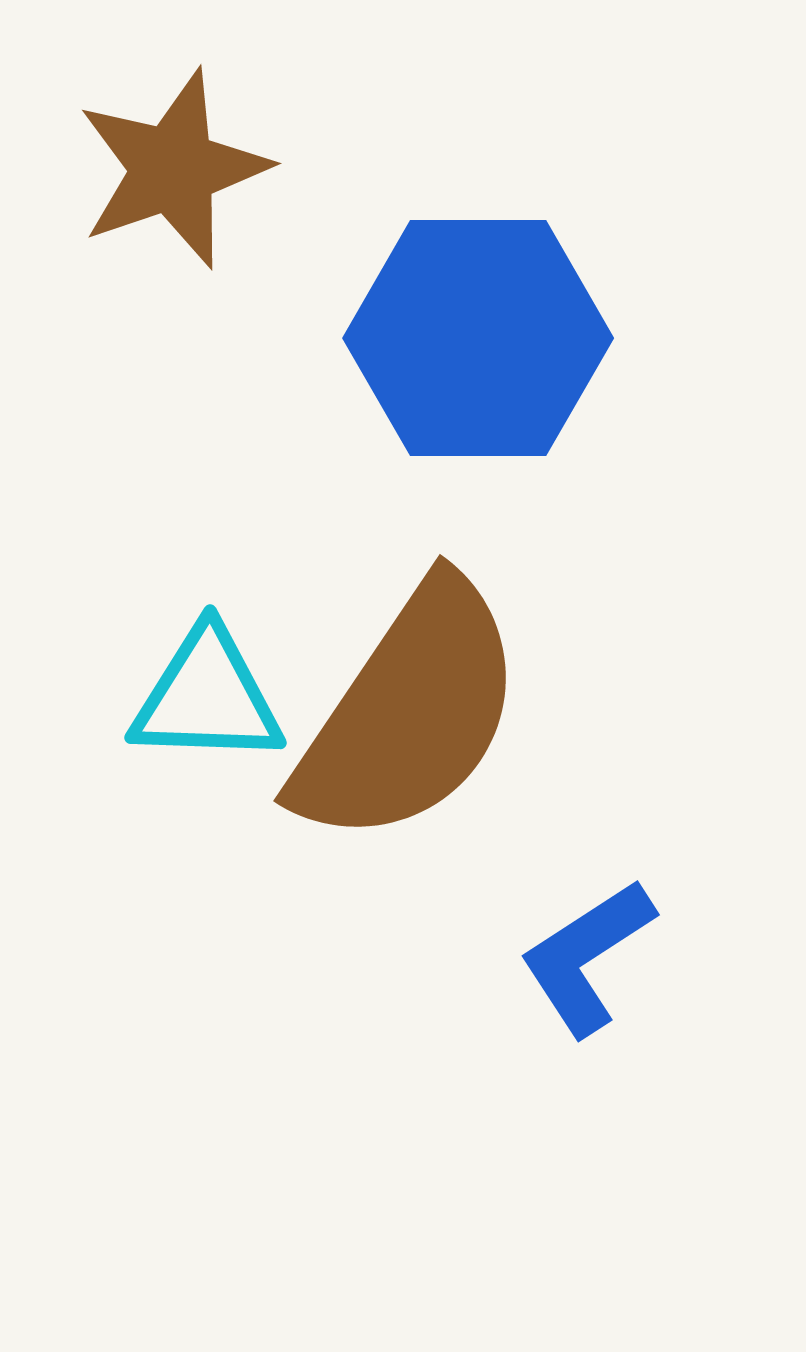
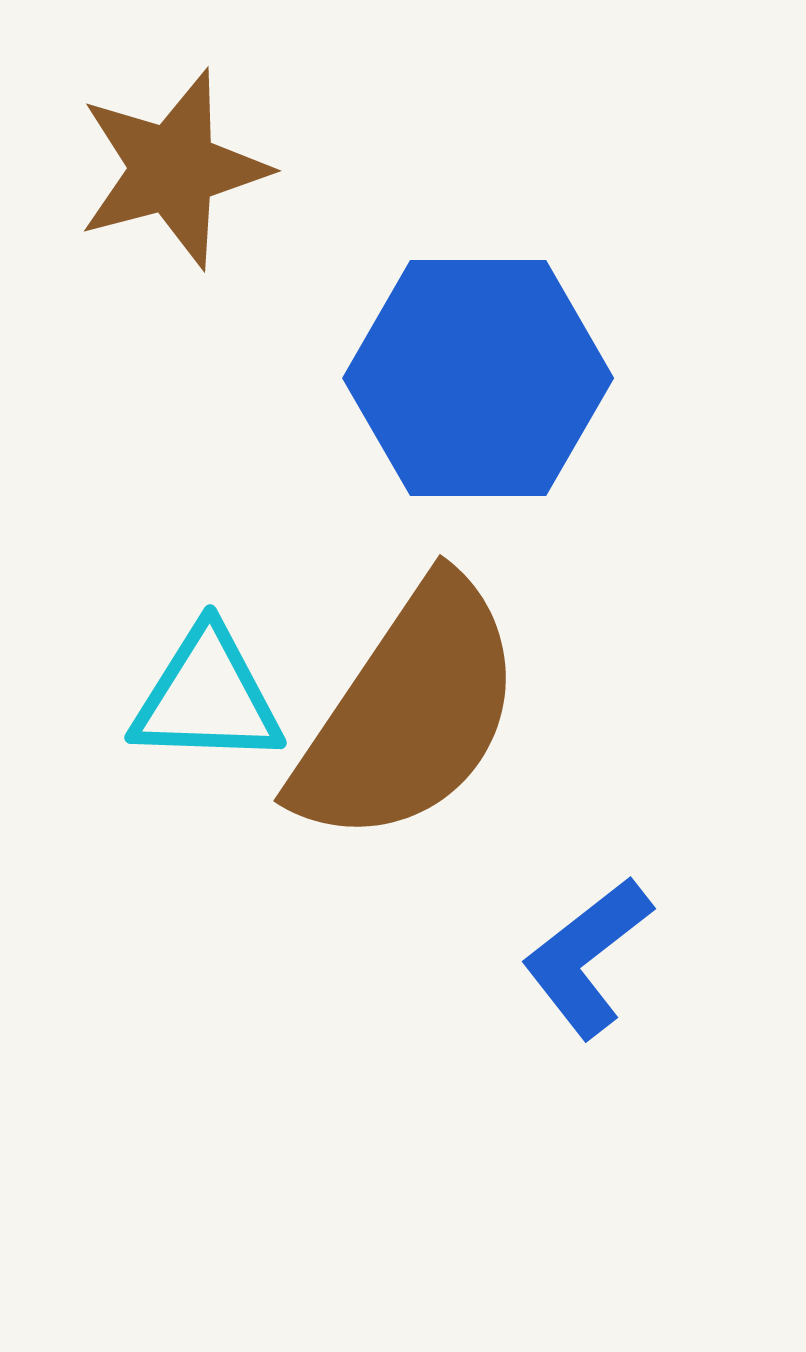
brown star: rotated 4 degrees clockwise
blue hexagon: moved 40 px down
blue L-shape: rotated 5 degrees counterclockwise
